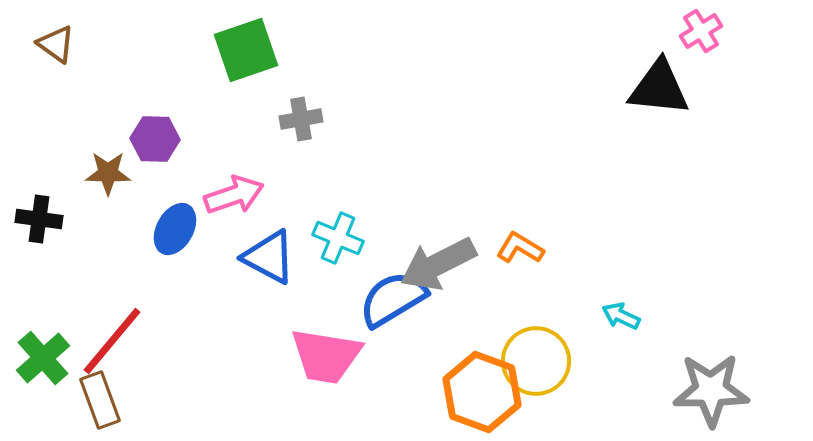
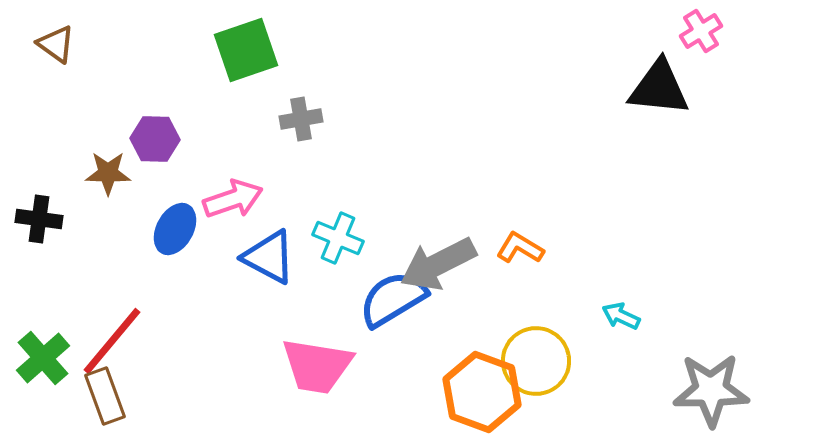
pink arrow: moved 1 px left, 4 px down
pink trapezoid: moved 9 px left, 10 px down
brown rectangle: moved 5 px right, 4 px up
